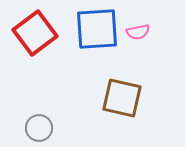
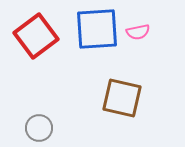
red square: moved 1 px right, 3 px down
